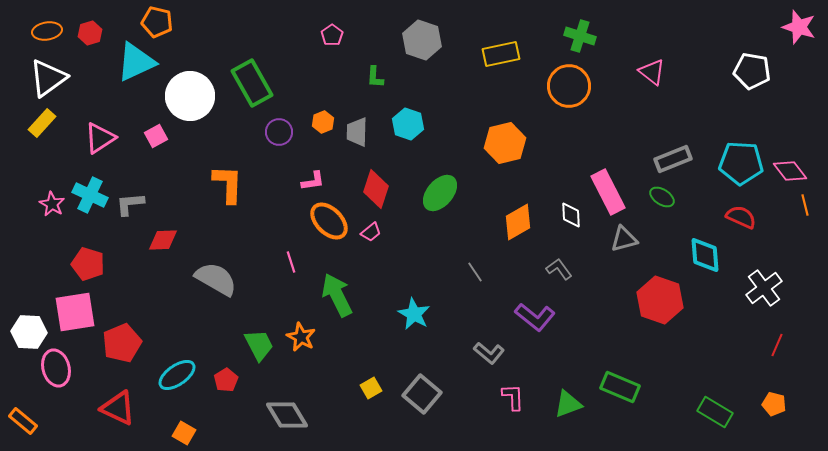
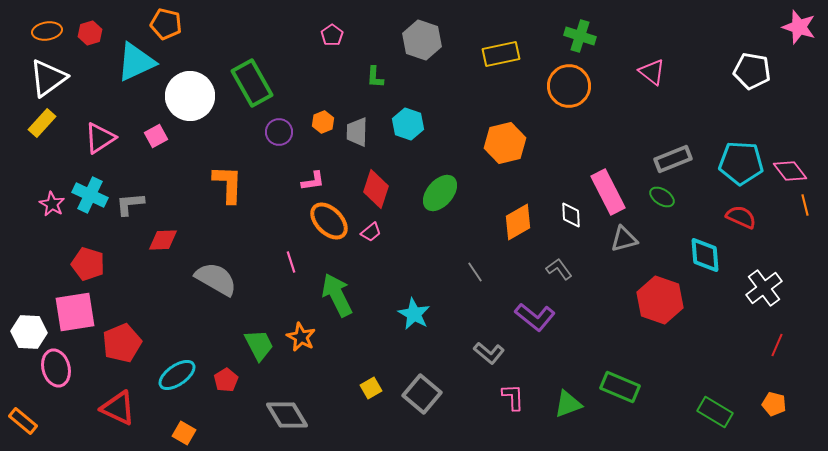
orange pentagon at (157, 22): moved 9 px right, 2 px down
